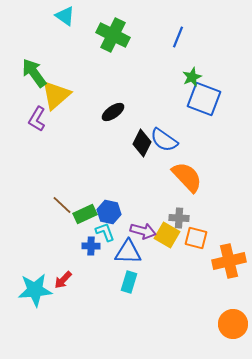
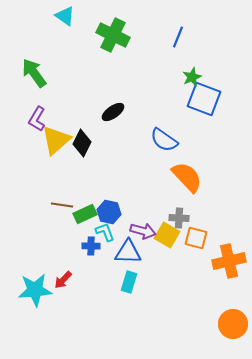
yellow triangle: moved 45 px down
black diamond: moved 60 px left
brown line: rotated 35 degrees counterclockwise
